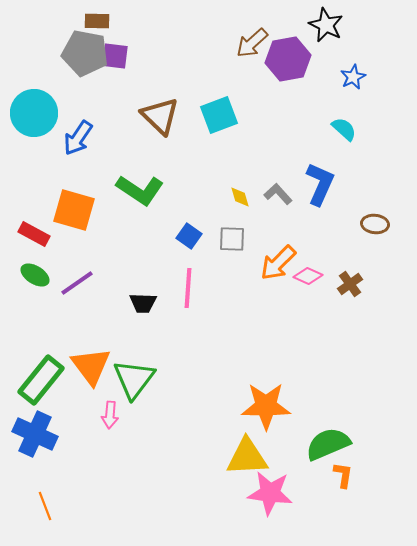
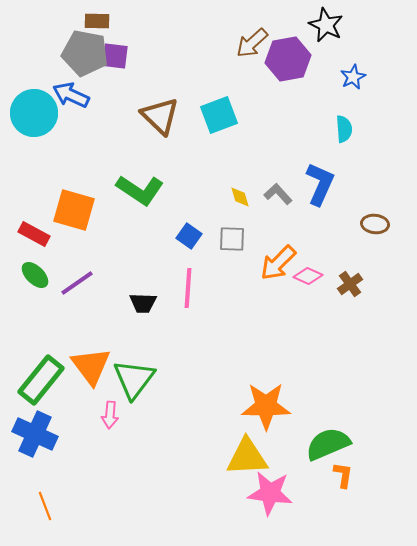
cyan semicircle: rotated 44 degrees clockwise
blue arrow: moved 7 px left, 43 px up; rotated 81 degrees clockwise
green ellipse: rotated 12 degrees clockwise
